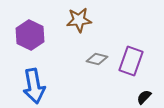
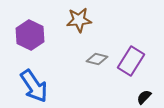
purple rectangle: rotated 12 degrees clockwise
blue arrow: rotated 24 degrees counterclockwise
